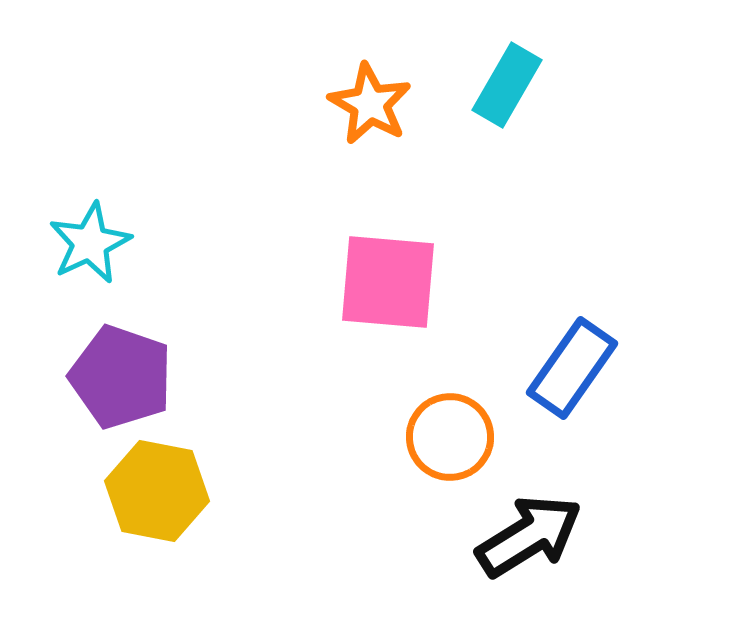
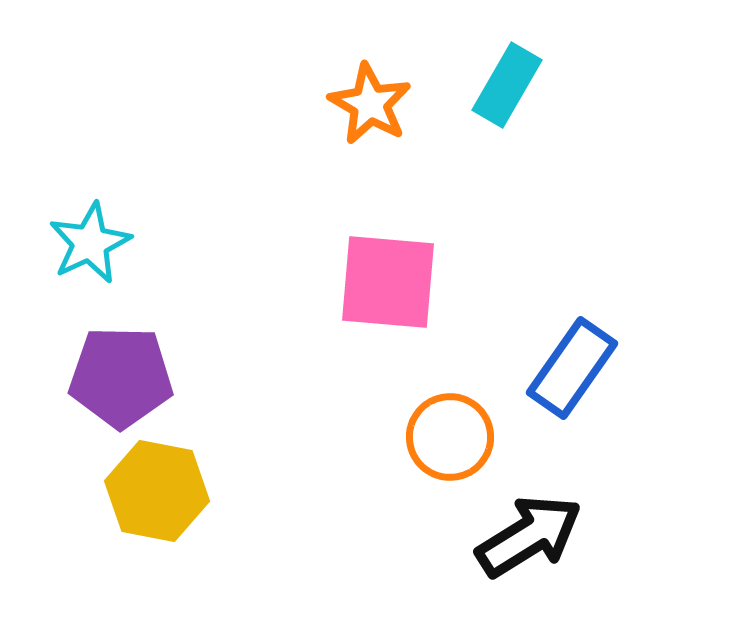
purple pentagon: rotated 18 degrees counterclockwise
